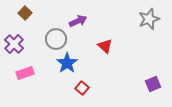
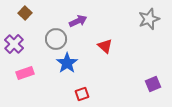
red square: moved 6 px down; rotated 32 degrees clockwise
